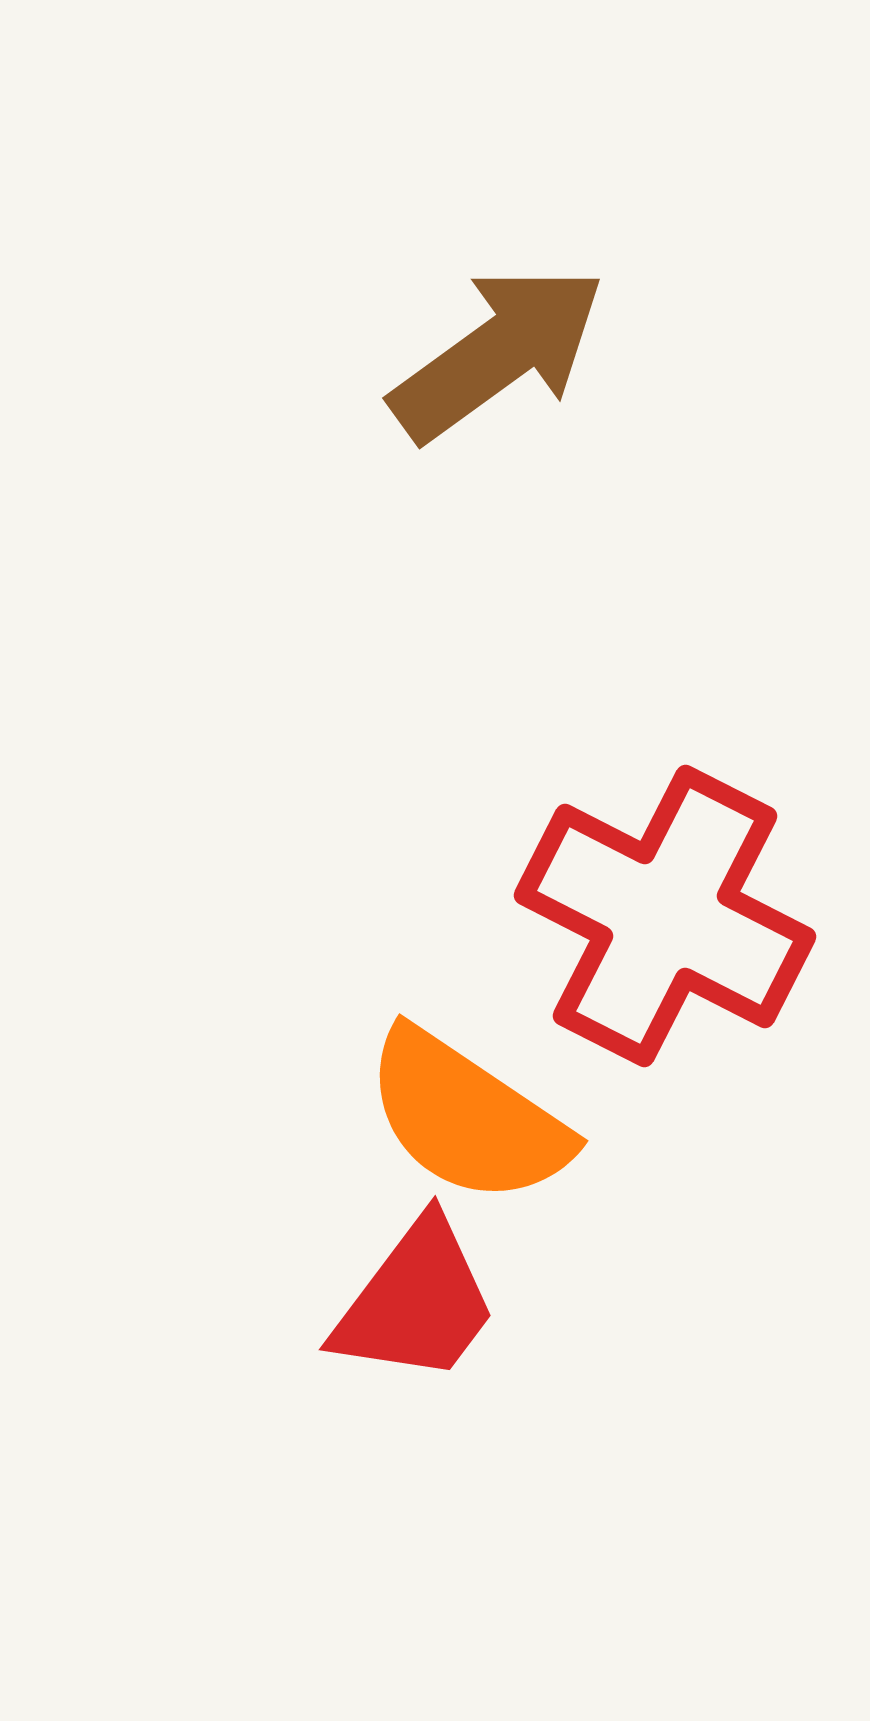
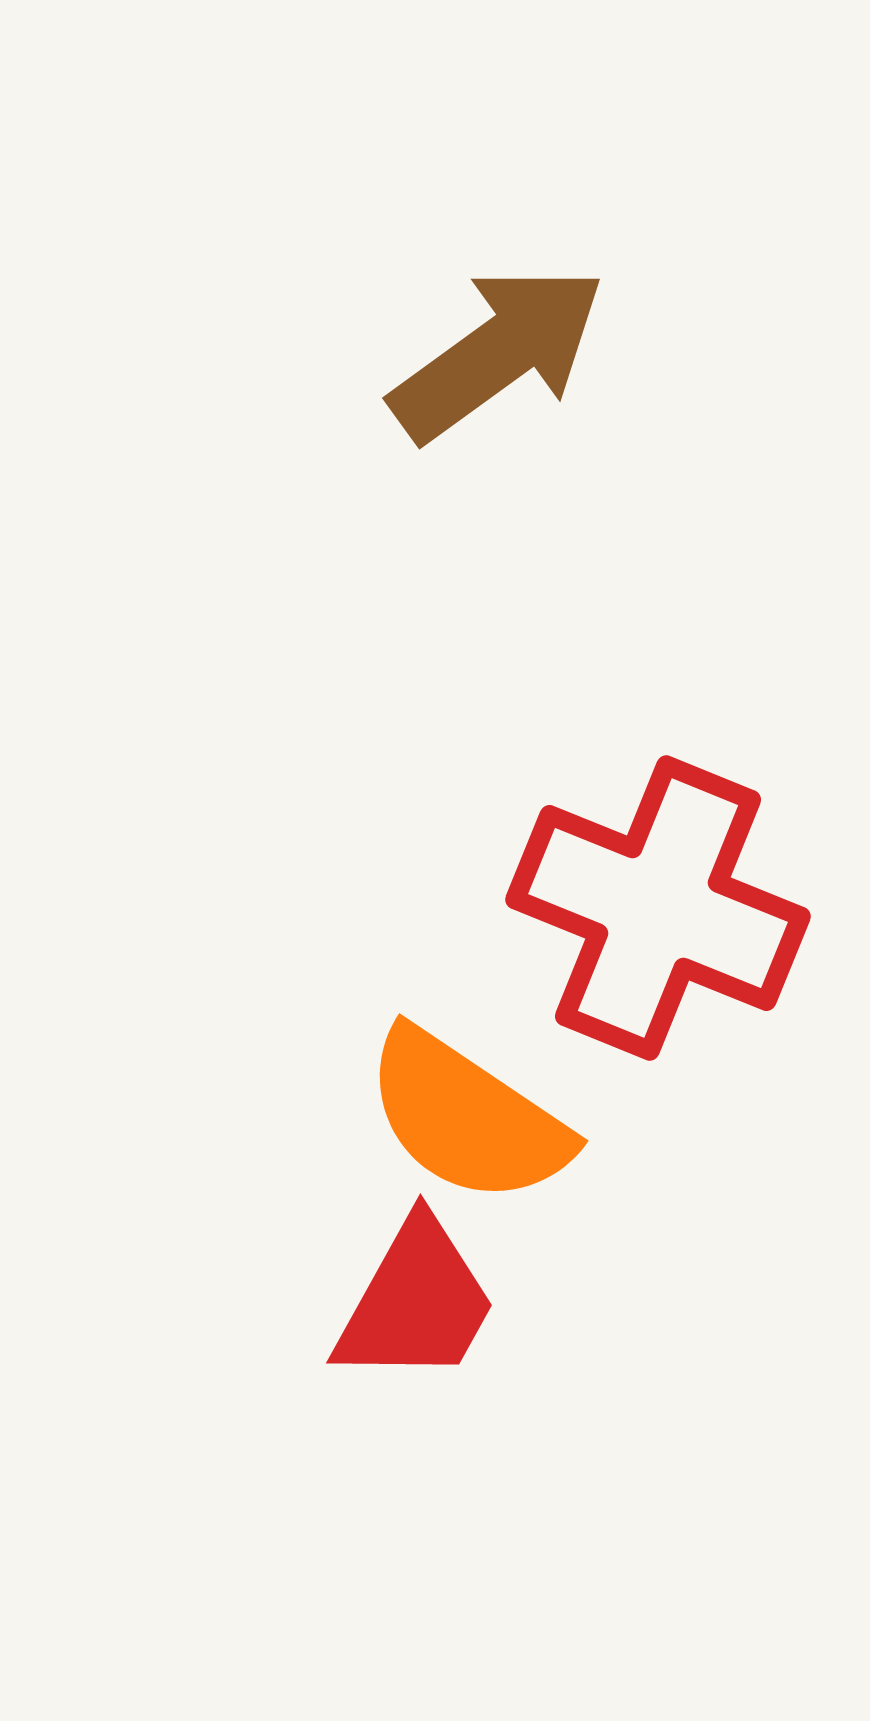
red cross: moved 7 px left, 8 px up; rotated 5 degrees counterclockwise
red trapezoid: rotated 8 degrees counterclockwise
